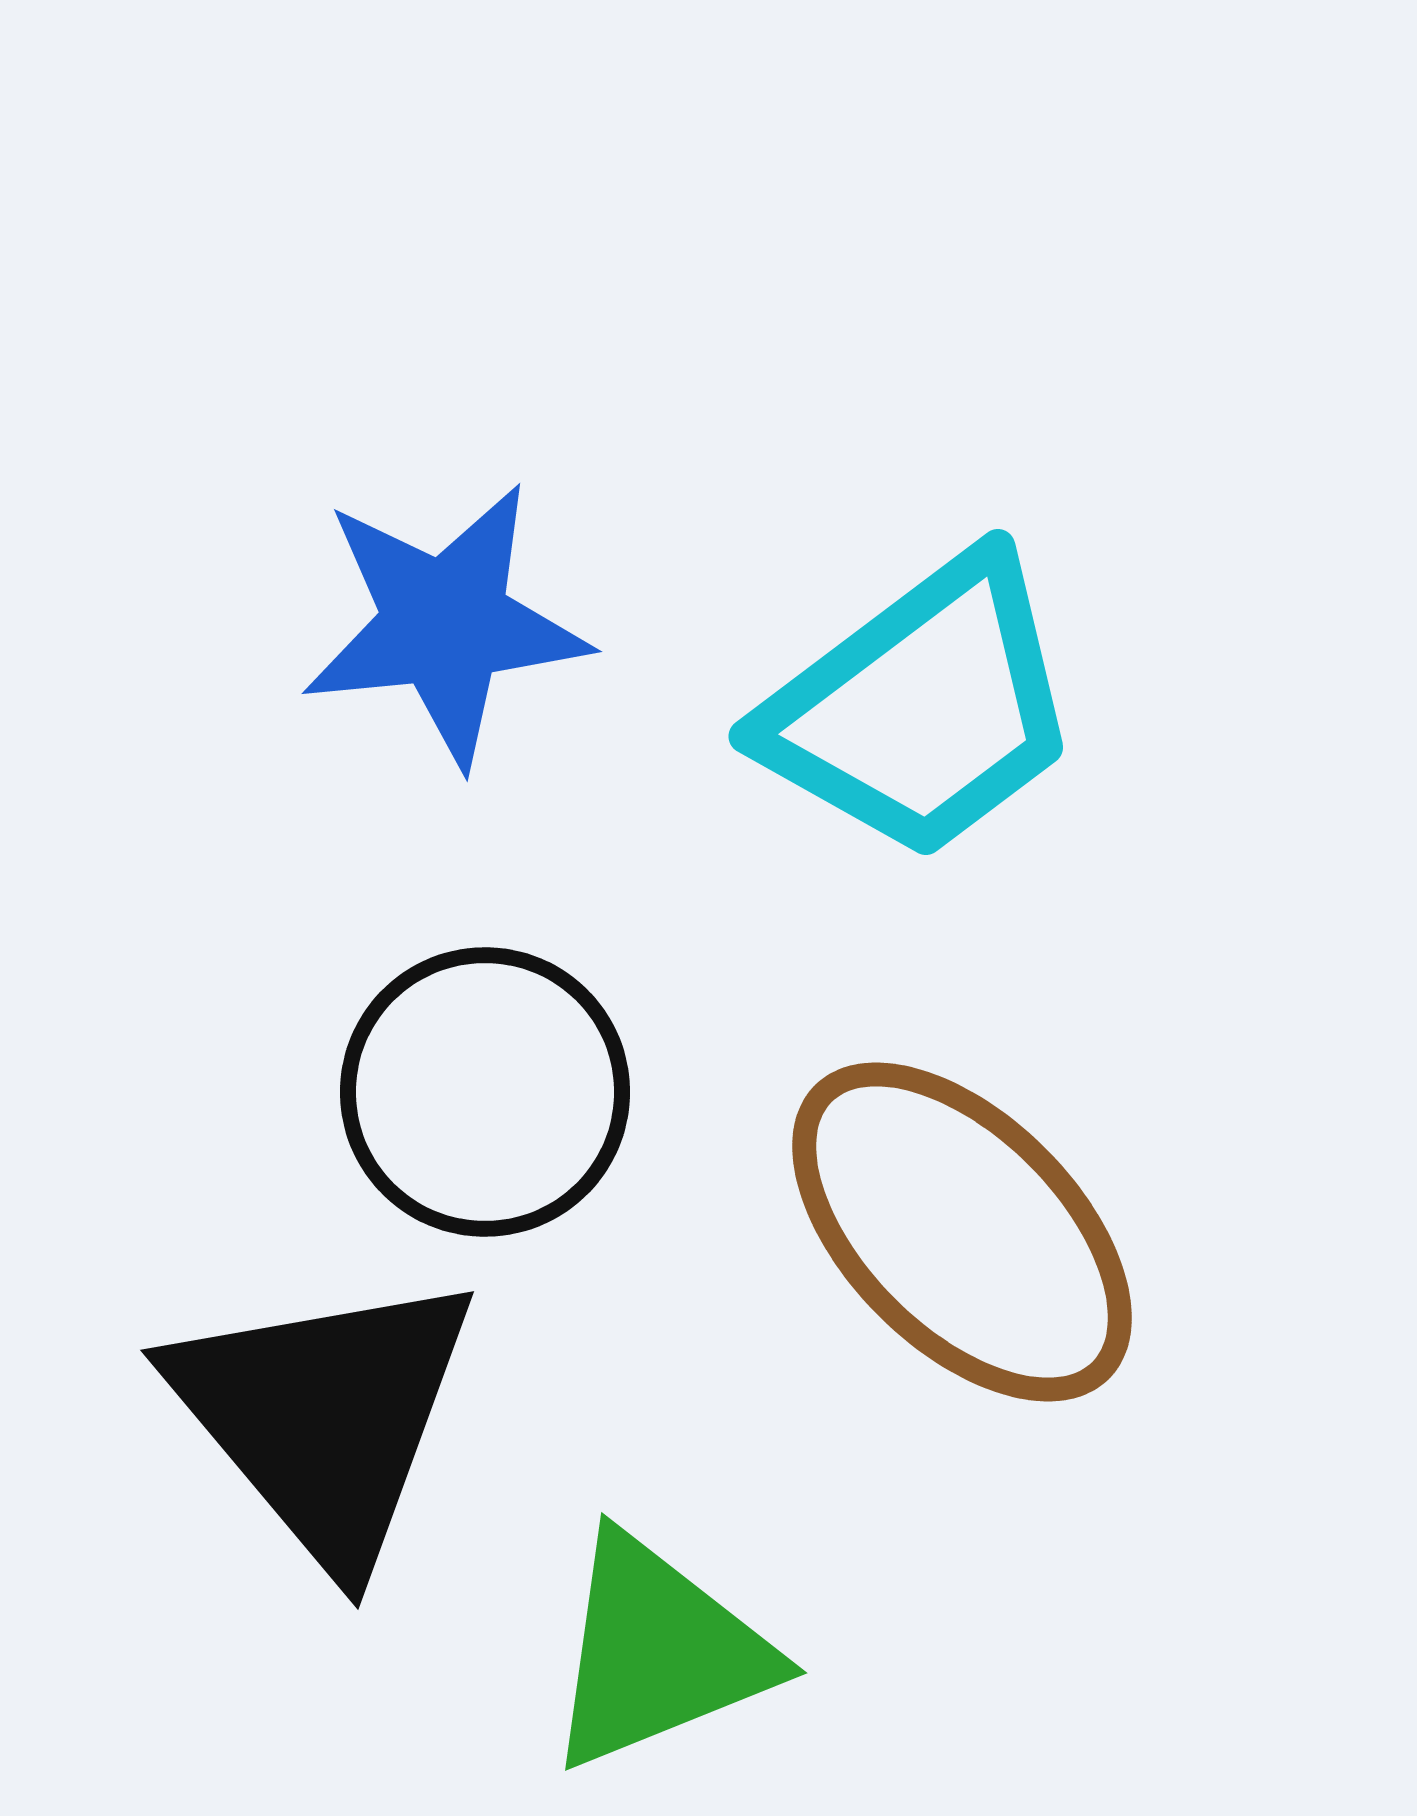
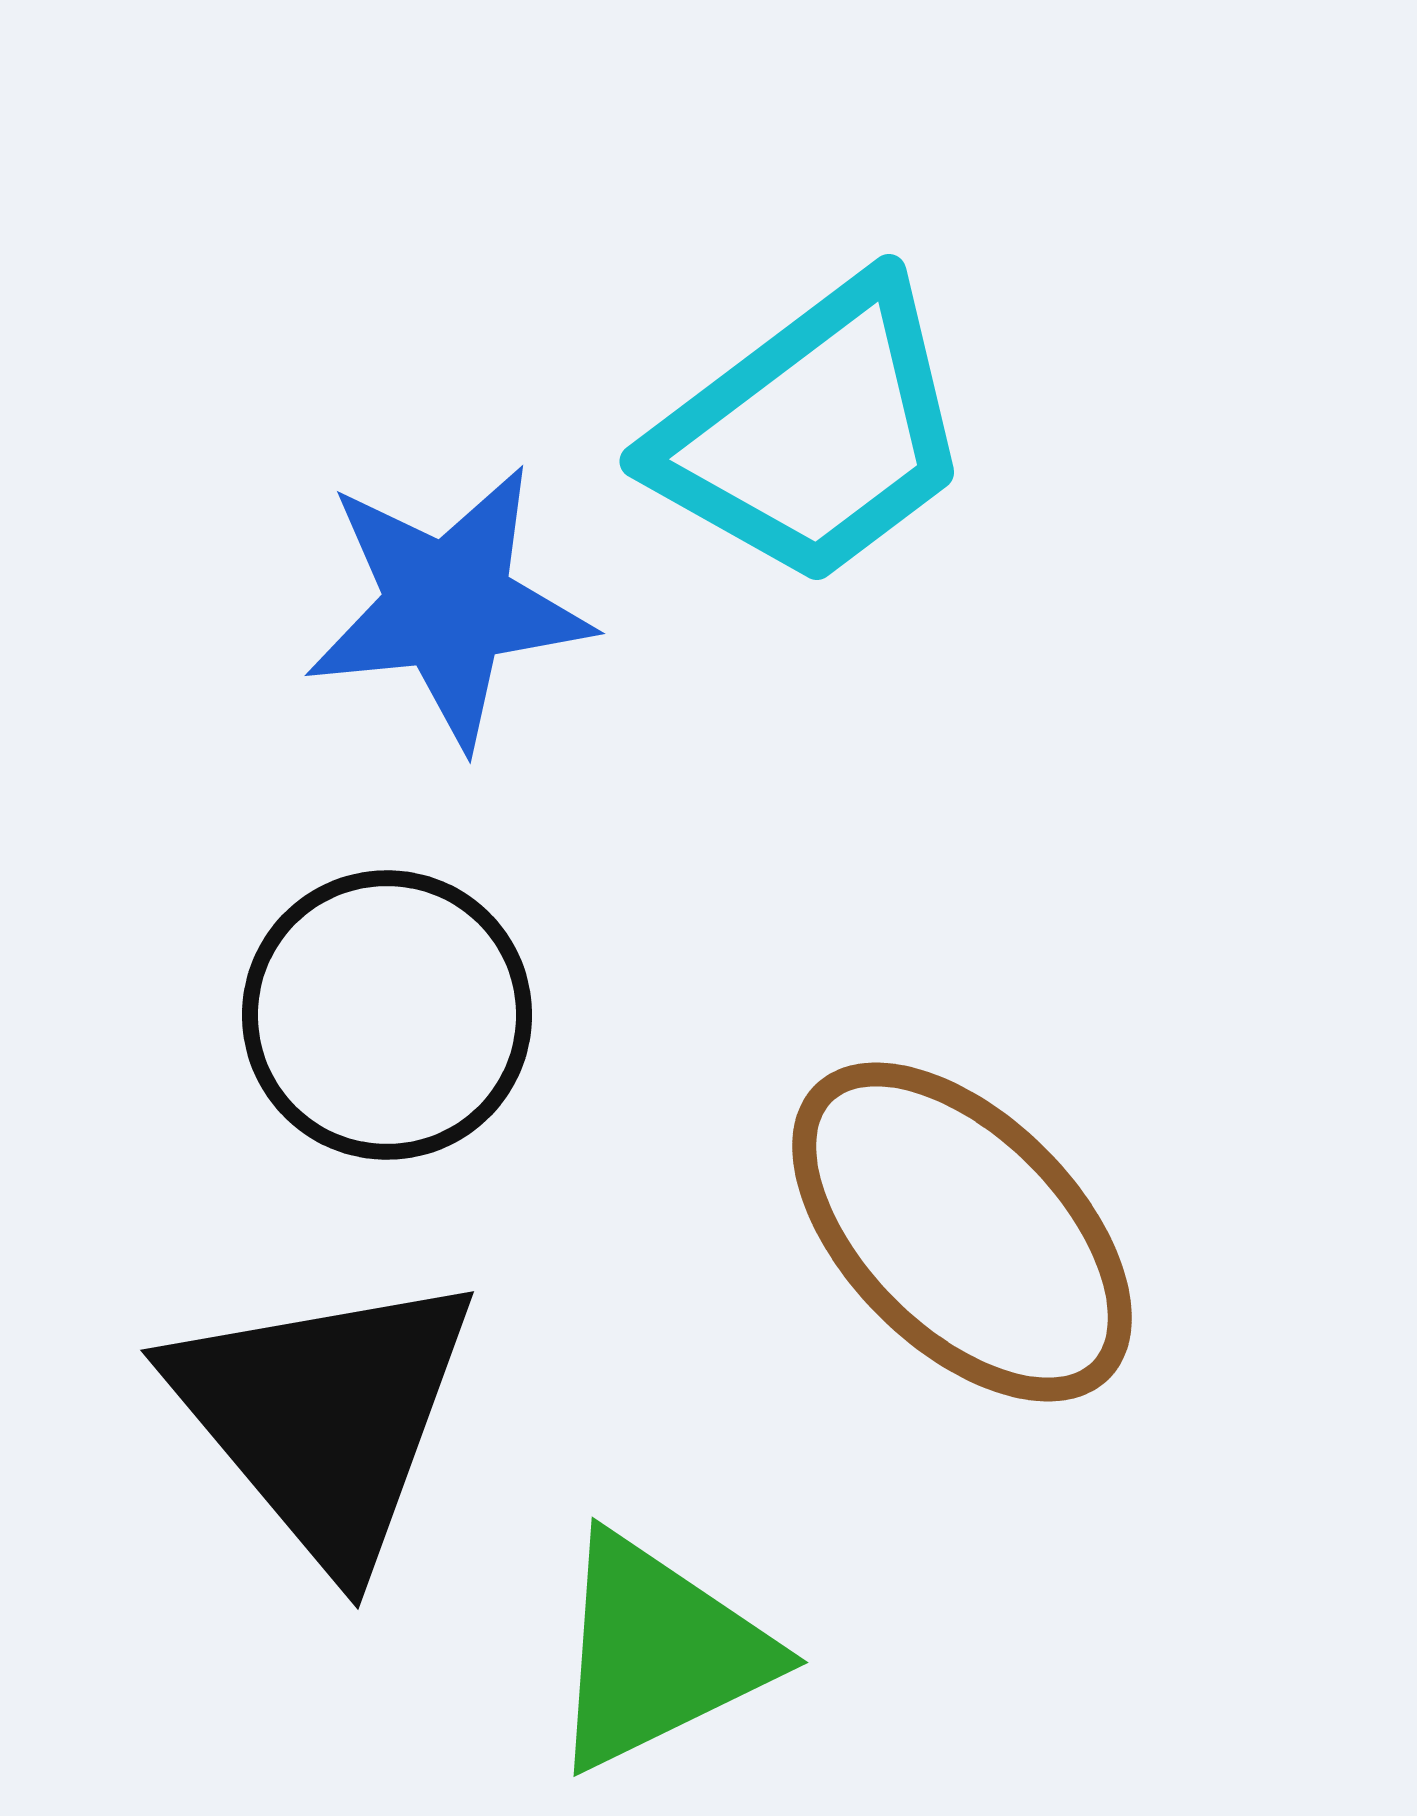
blue star: moved 3 px right, 18 px up
cyan trapezoid: moved 109 px left, 275 px up
black circle: moved 98 px left, 77 px up
green triangle: rotated 4 degrees counterclockwise
